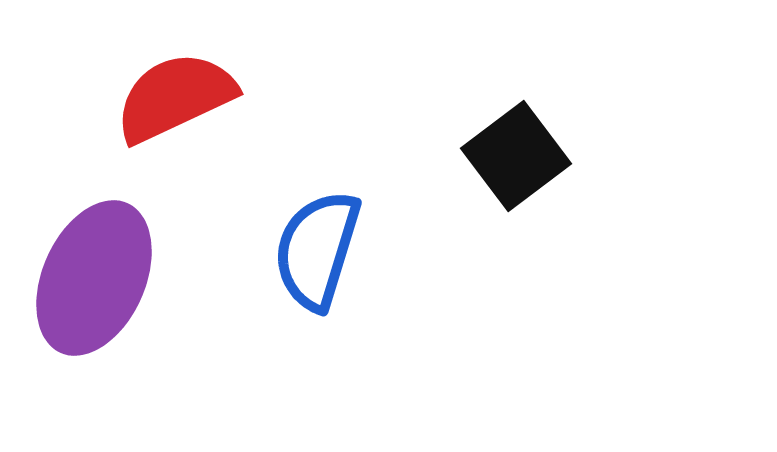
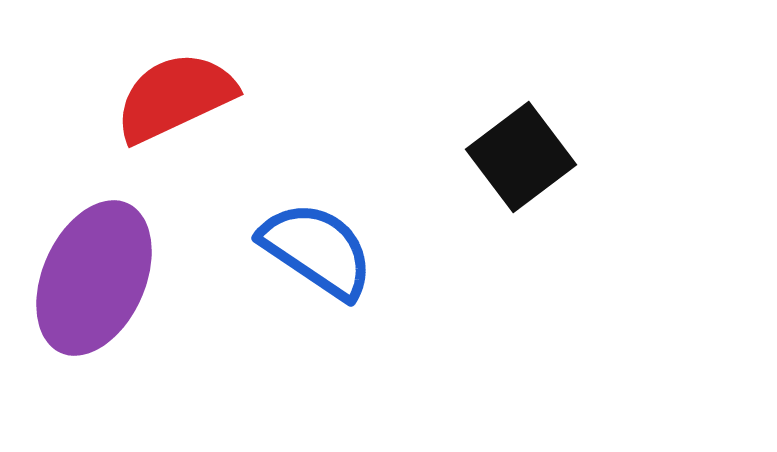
black square: moved 5 px right, 1 px down
blue semicircle: rotated 107 degrees clockwise
